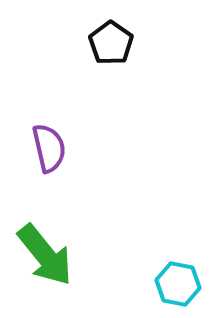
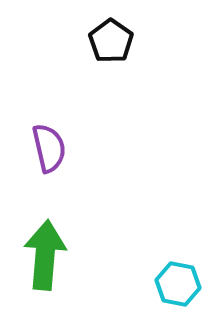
black pentagon: moved 2 px up
green arrow: rotated 136 degrees counterclockwise
